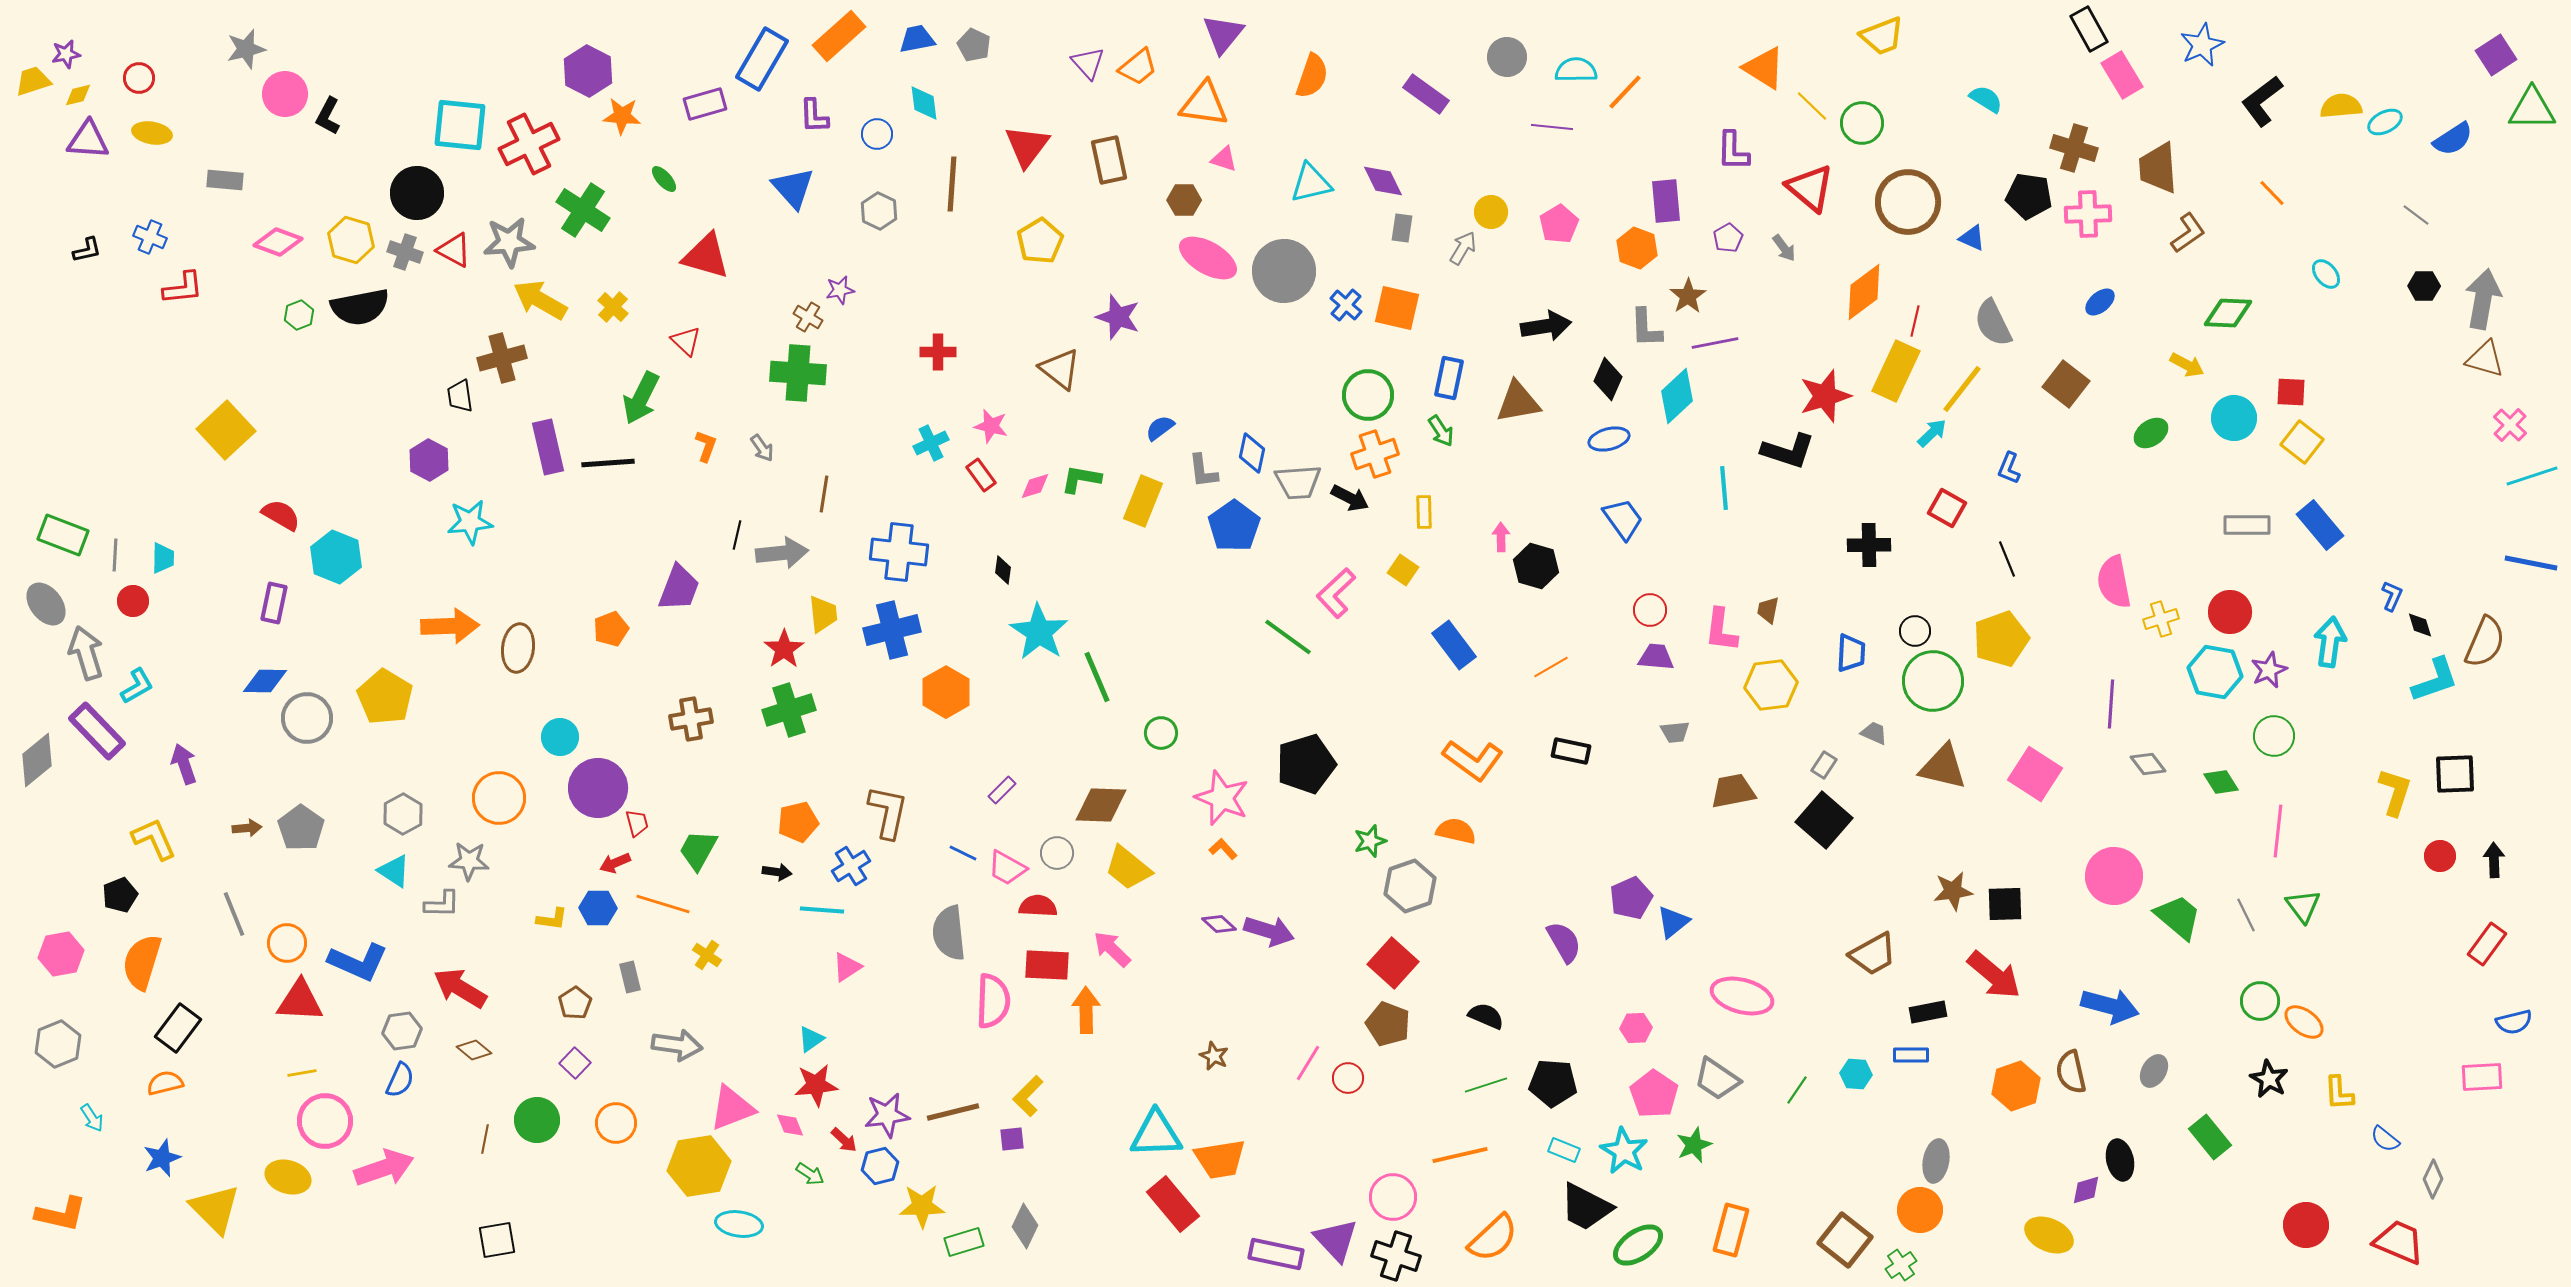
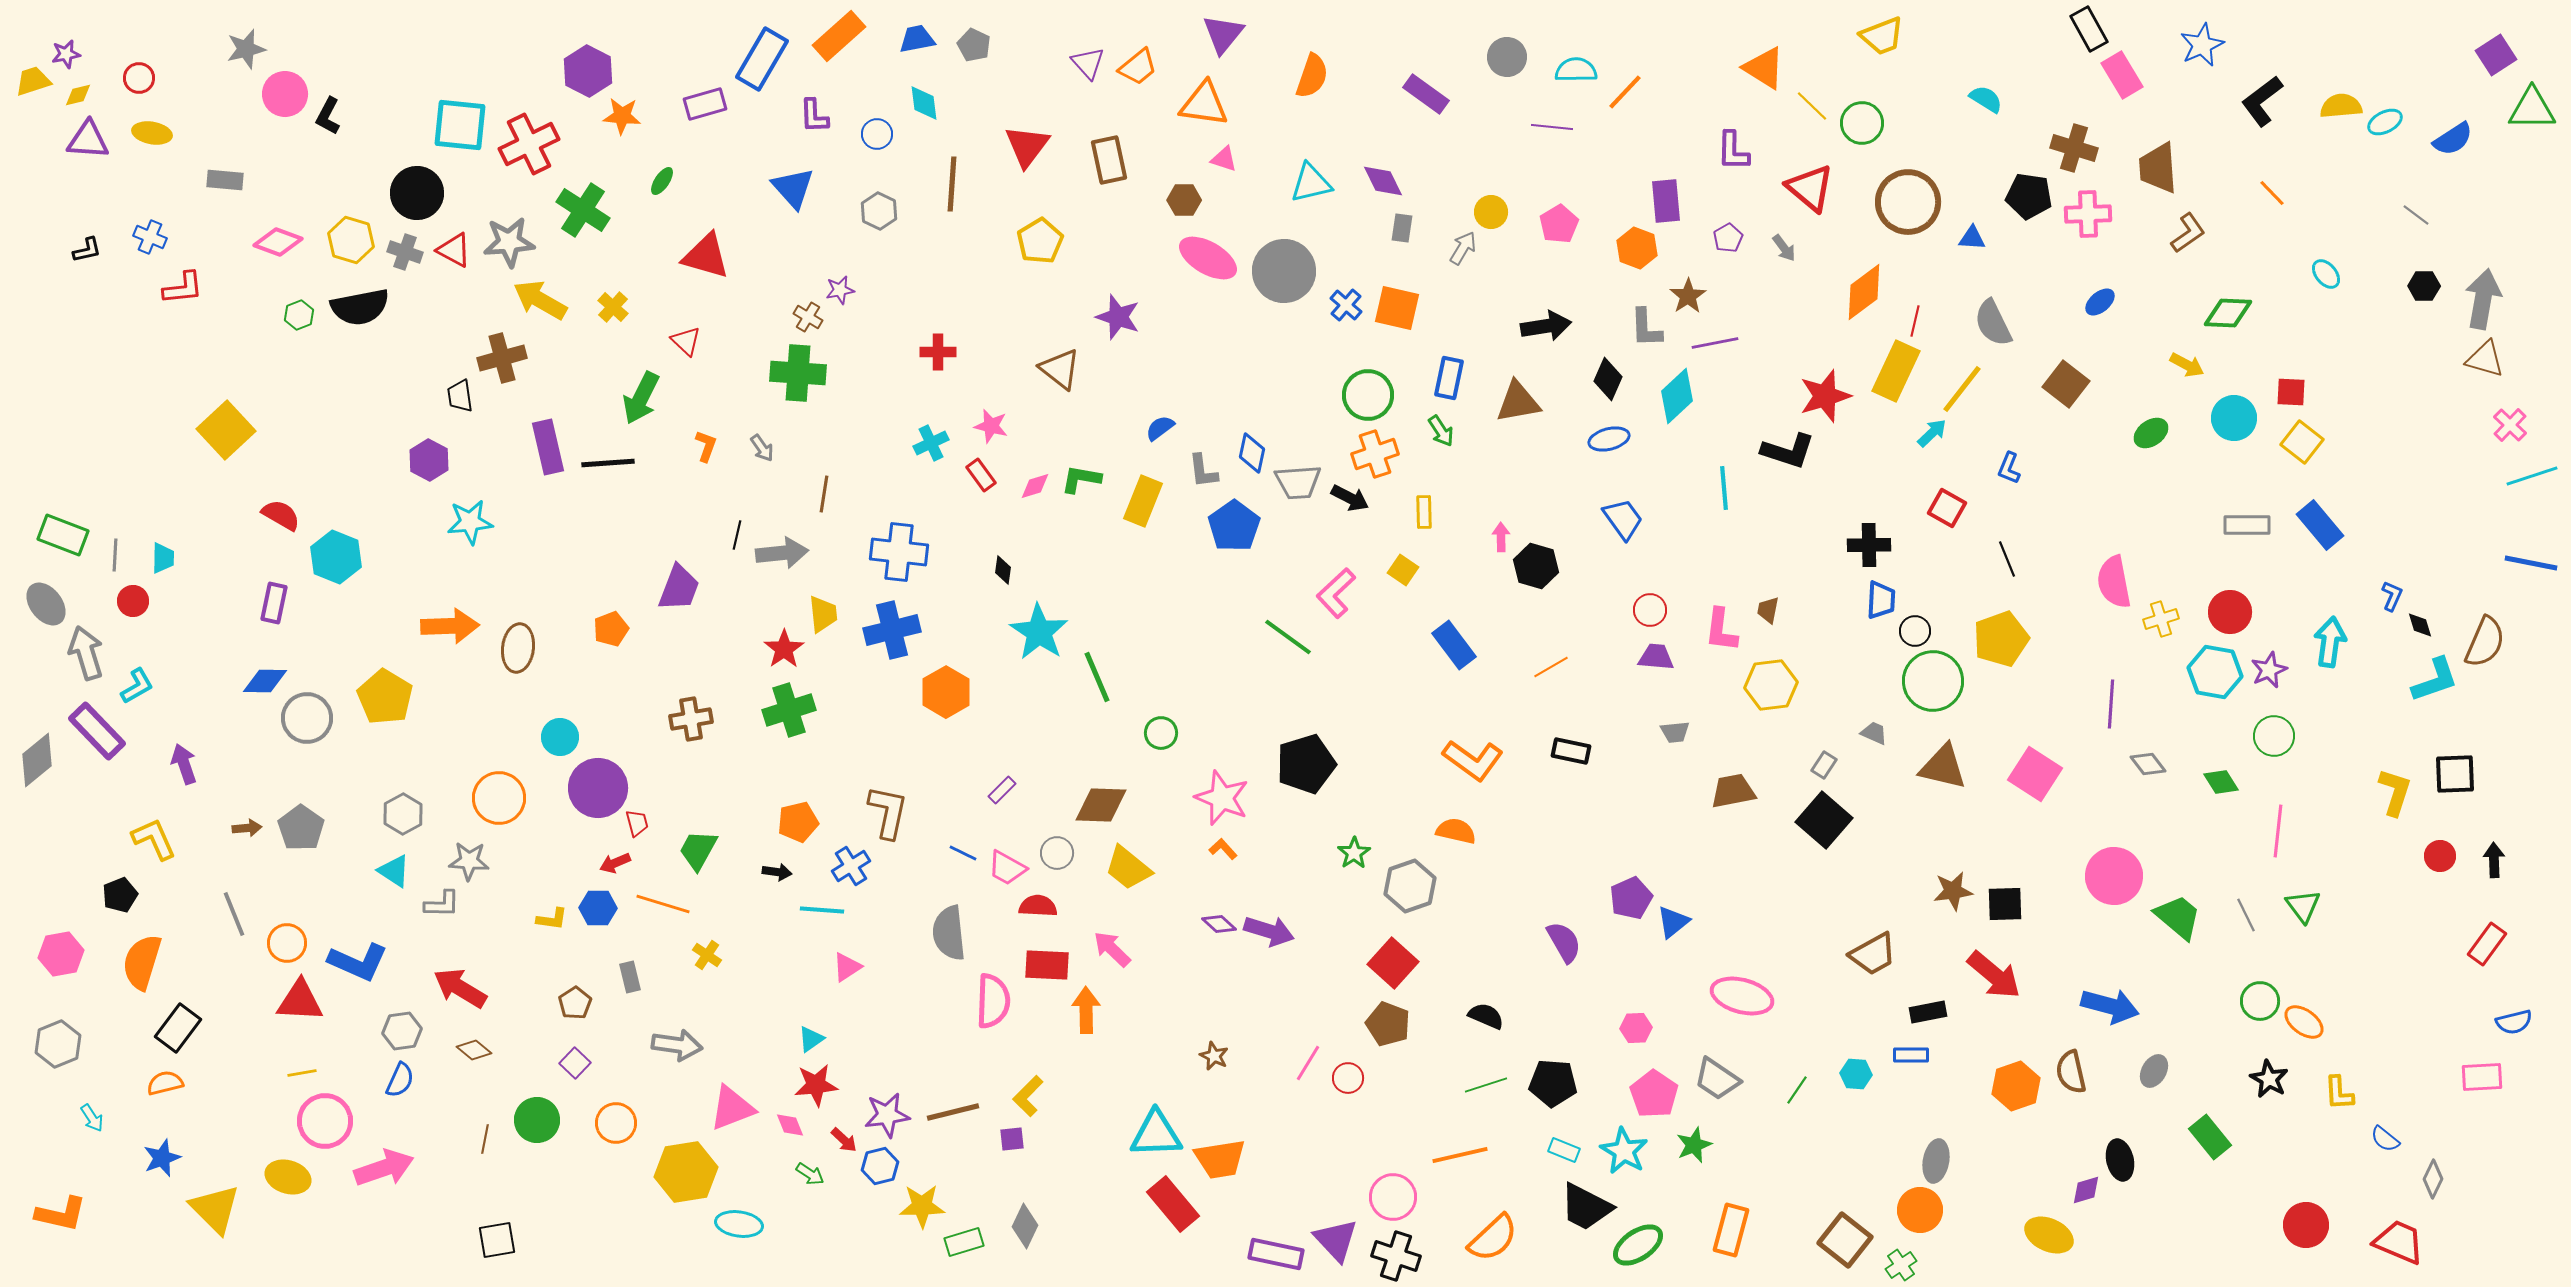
green ellipse at (664, 179): moved 2 px left, 2 px down; rotated 76 degrees clockwise
blue triangle at (1972, 238): rotated 20 degrees counterclockwise
blue trapezoid at (1851, 653): moved 30 px right, 53 px up
green star at (1370, 841): moved 16 px left, 12 px down; rotated 16 degrees counterclockwise
yellow hexagon at (699, 1166): moved 13 px left, 6 px down
